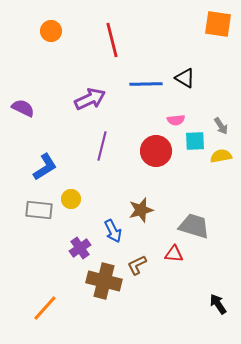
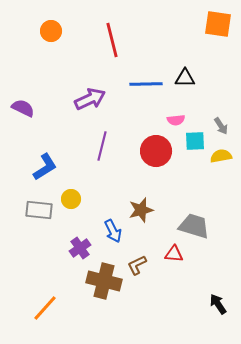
black triangle: rotated 30 degrees counterclockwise
